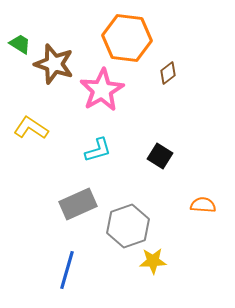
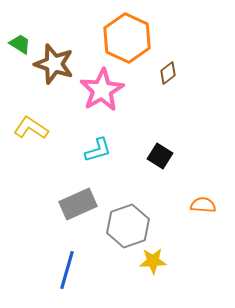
orange hexagon: rotated 18 degrees clockwise
